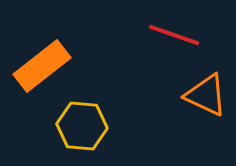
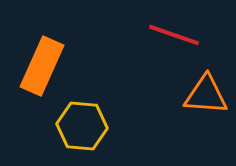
orange rectangle: rotated 28 degrees counterclockwise
orange triangle: rotated 21 degrees counterclockwise
